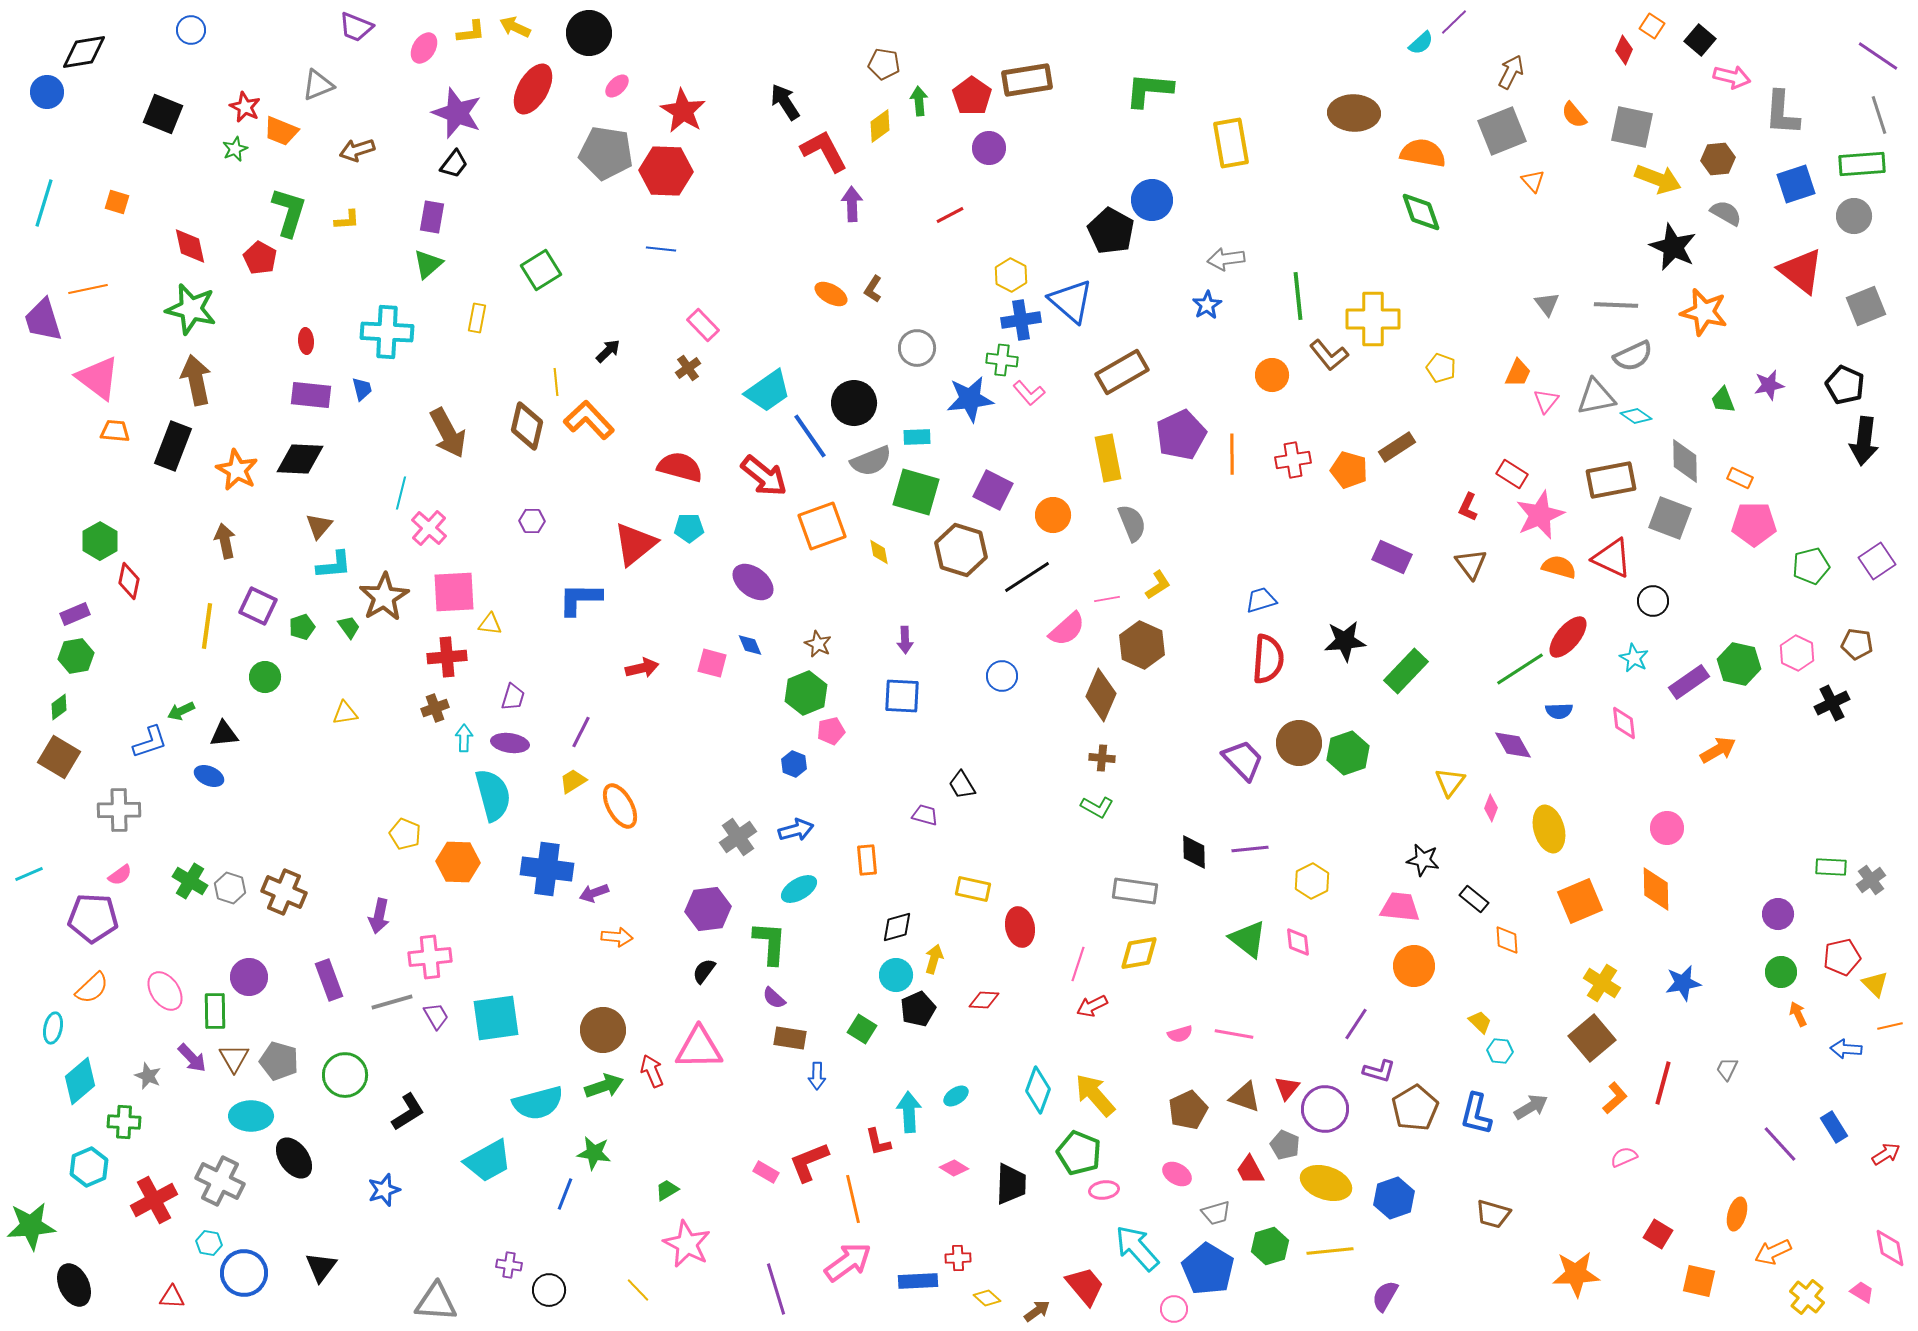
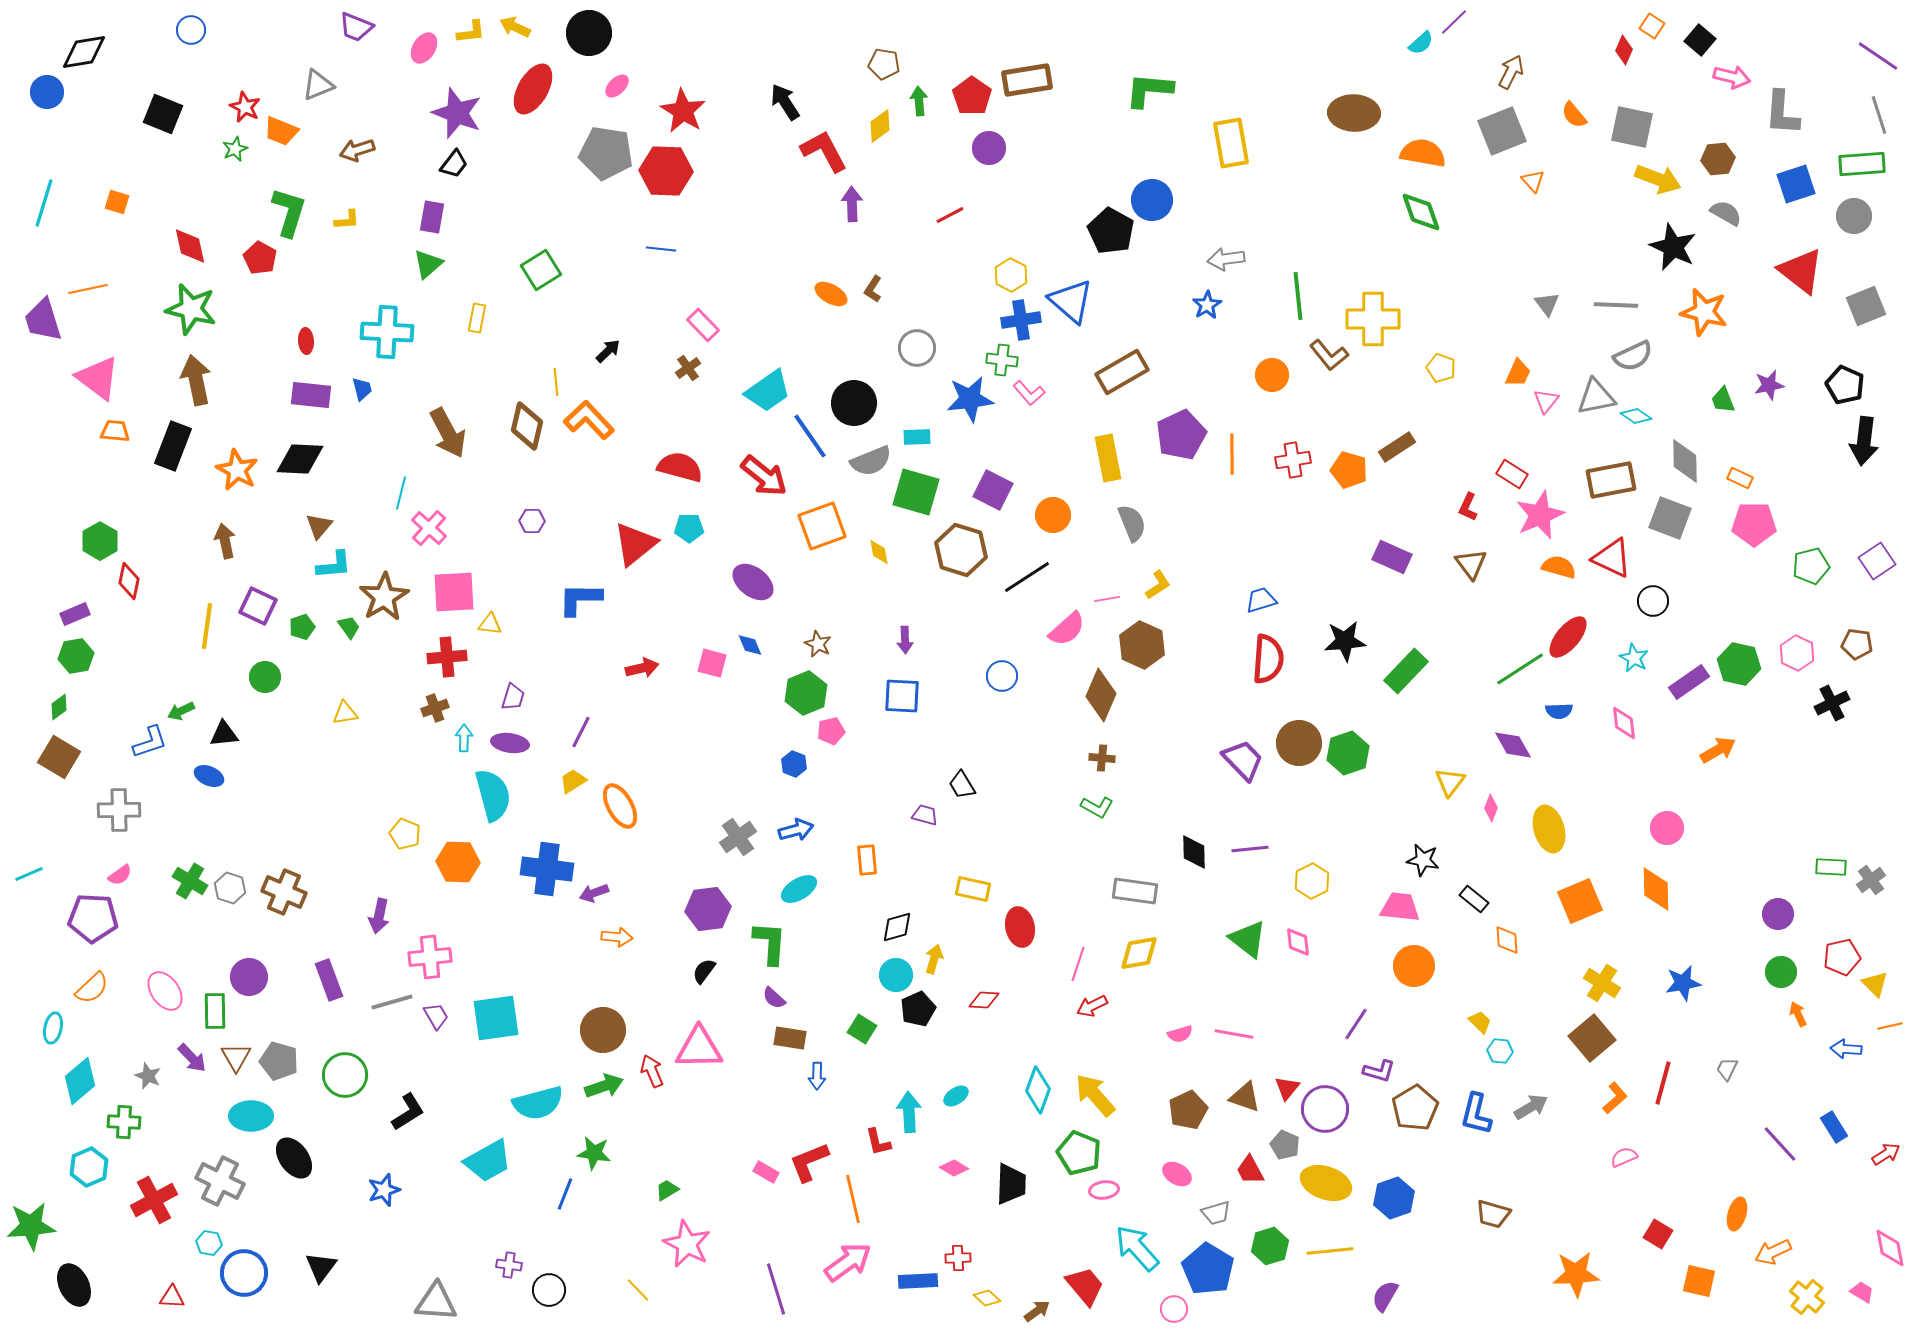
brown triangle at (234, 1058): moved 2 px right, 1 px up
